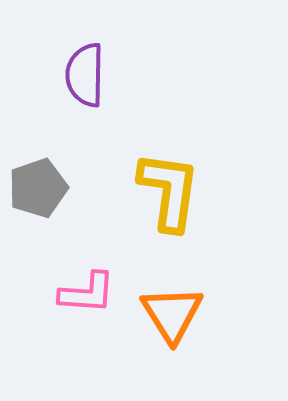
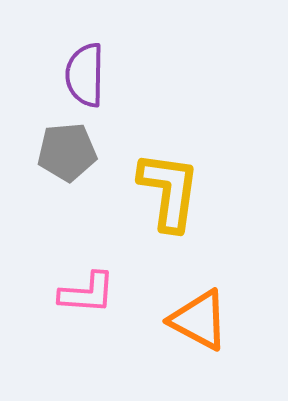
gray pentagon: moved 29 px right, 36 px up; rotated 14 degrees clockwise
orange triangle: moved 27 px right, 6 px down; rotated 30 degrees counterclockwise
